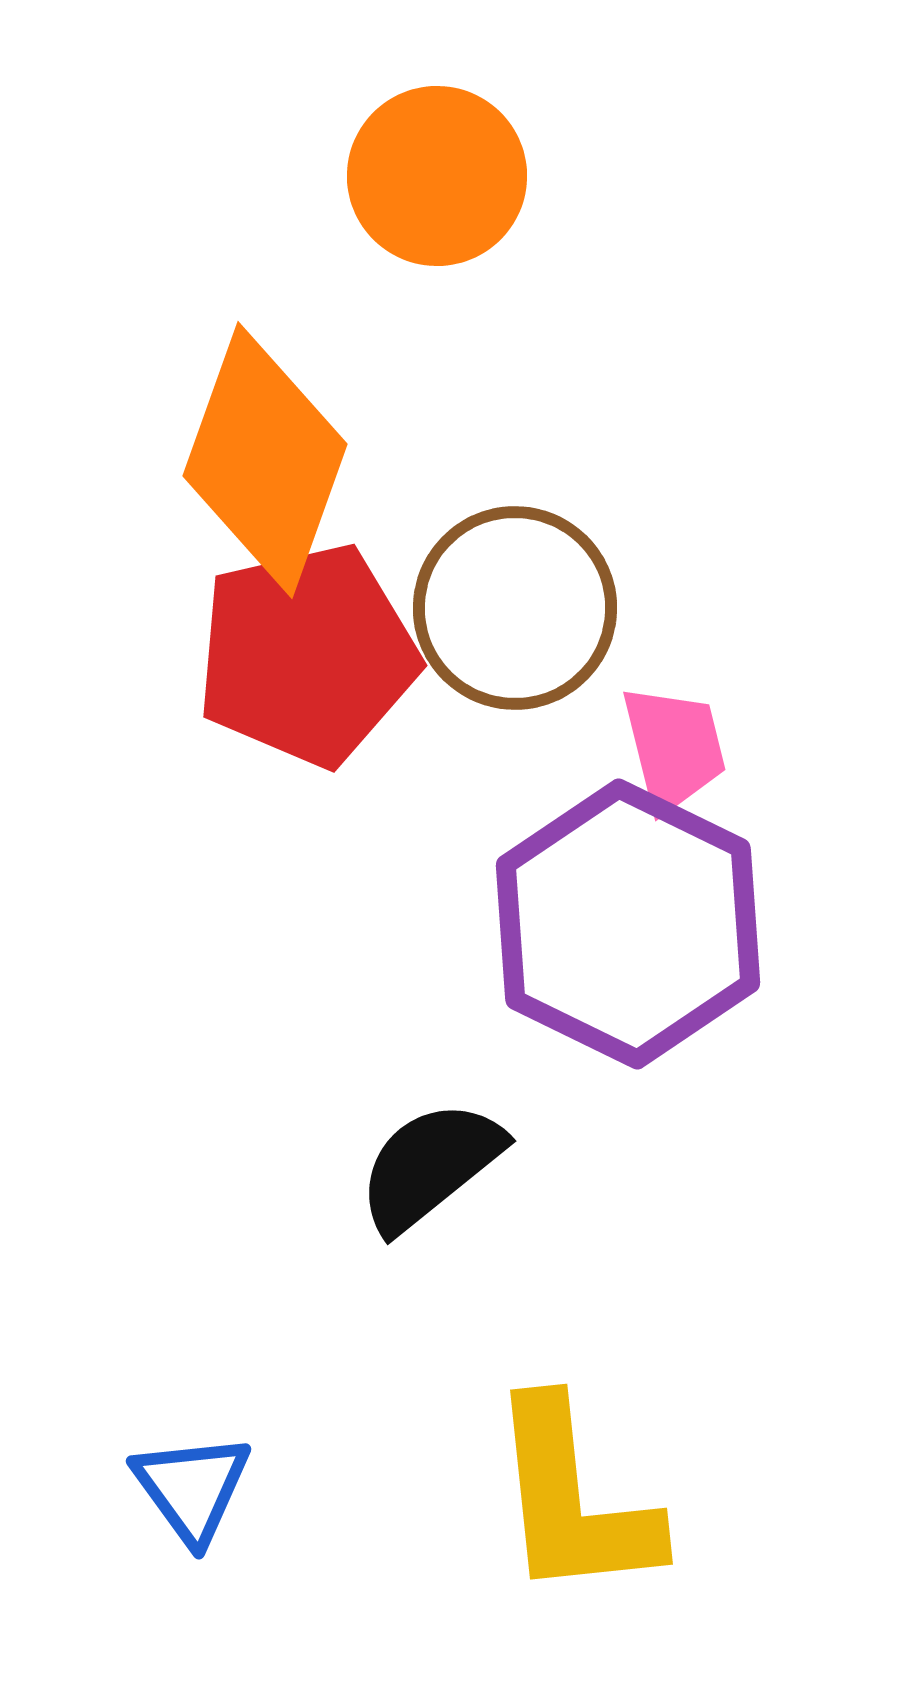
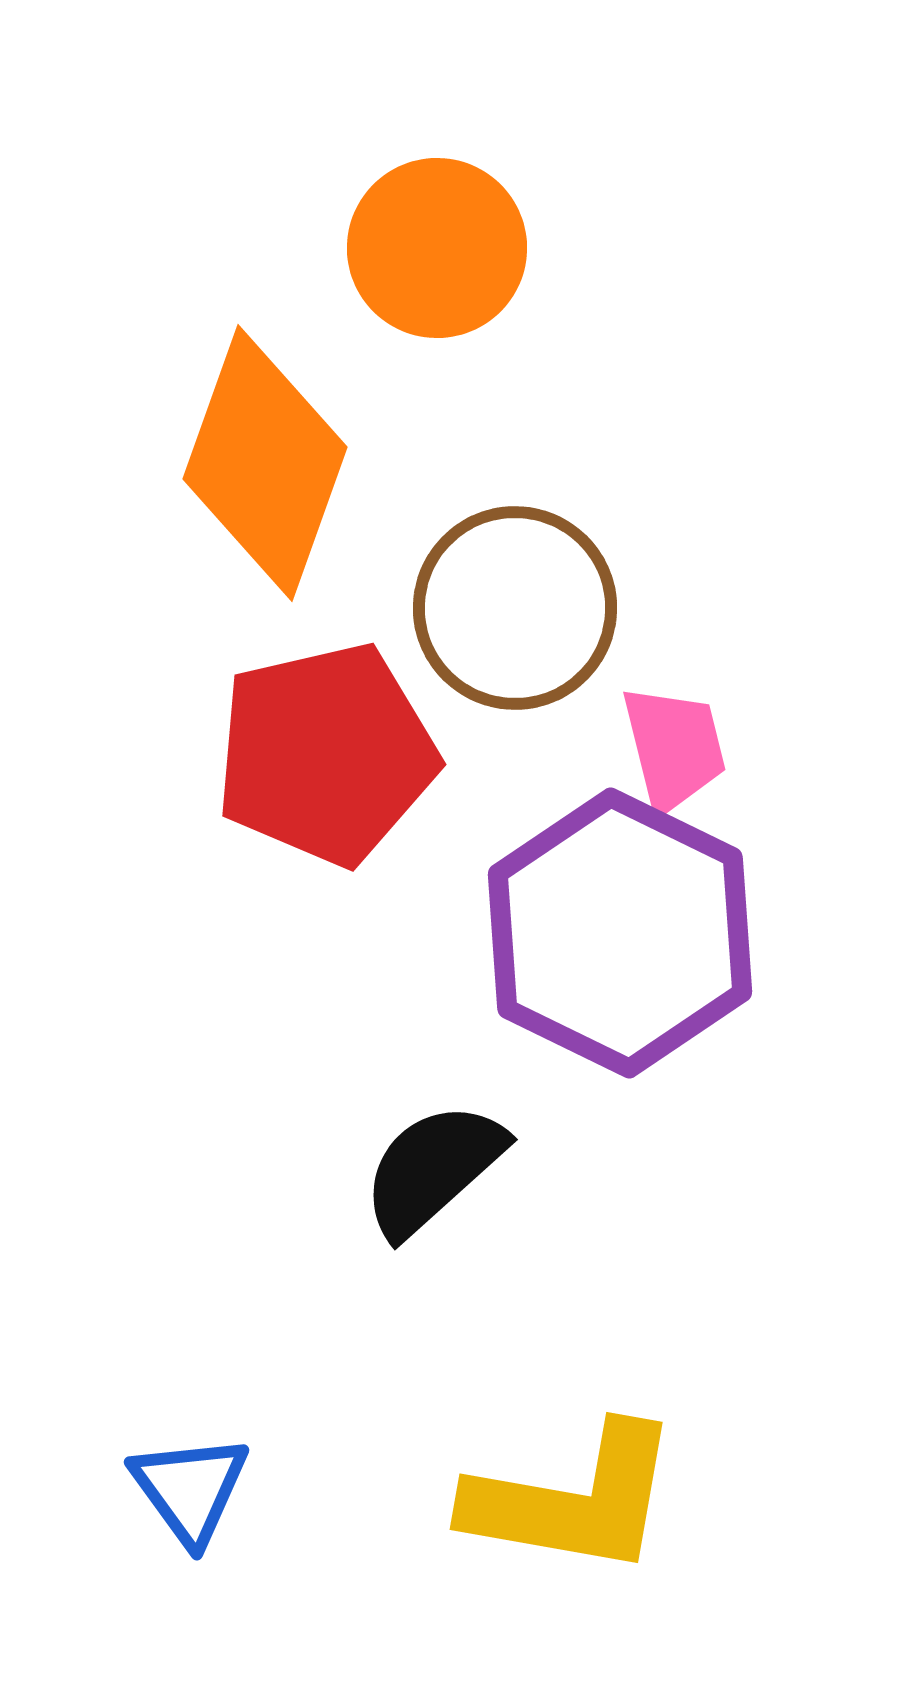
orange circle: moved 72 px down
orange diamond: moved 3 px down
red pentagon: moved 19 px right, 99 px down
purple hexagon: moved 8 px left, 9 px down
black semicircle: moved 3 px right, 3 px down; rotated 3 degrees counterclockwise
blue triangle: moved 2 px left, 1 px down
yellow L-shape: rotated 74 degrees counterclockwise
